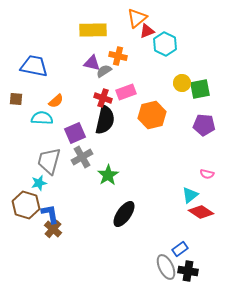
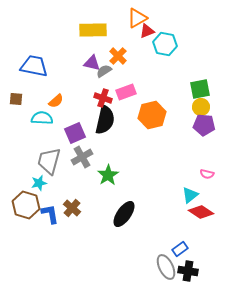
orange triangle: rotated 10 degrees clockwise
cyan hexagon: rotated 15 degrees counterclockwise
orange cross: rotated 30 degrees clockwise
yellow circle: moved 19 px right, 24 px down
brown cross: moved 19 px right, 21 px up
